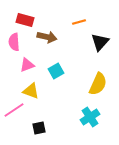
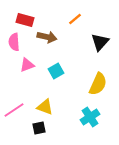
orange line: moved 4 px left, 3 px up; rotated 24 degrees counterclockwise
yellow triangle: moved 14 px right, 16 px down
